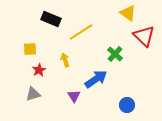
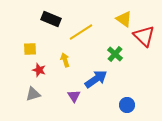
yellow triangle: moved 4 px left, 6 px down
red star: rotated 24 degrees counterclockwise
